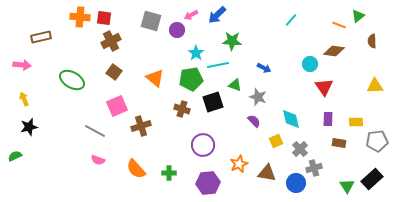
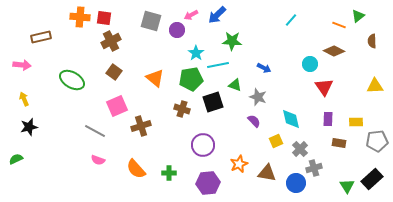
brown diamond at (334, 51): rotated 20 degrees clockwise
green semicircle at (15, 156): moved 1 px right, 3 px down
